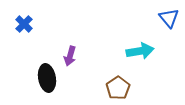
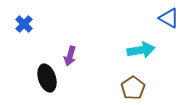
blue triangle: rotated 20 degrees counterclockwise
cyan arrow: moved 1 px right, 1 px up
black ellipse: rotated 8 degrees counterclockwise
brown pentagon: moved 15 px right
